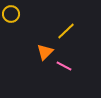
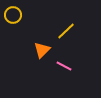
yellow circle: moved 2 px right, 1 px down
orange triangle: moved 3 px left, 2 px up
